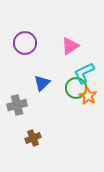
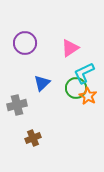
pink triangle: moved 2 px down
